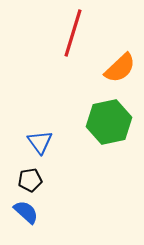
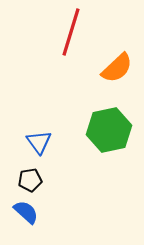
red line: moved 2 px left, 1 px up
orange semicircle: moved 3 px left
green hexagon: moved 8 px down
blue triangle: moved 1 px left
